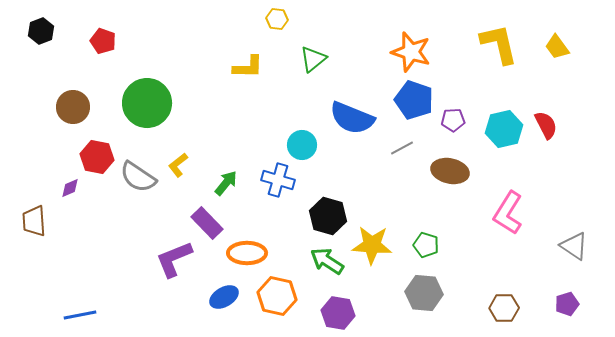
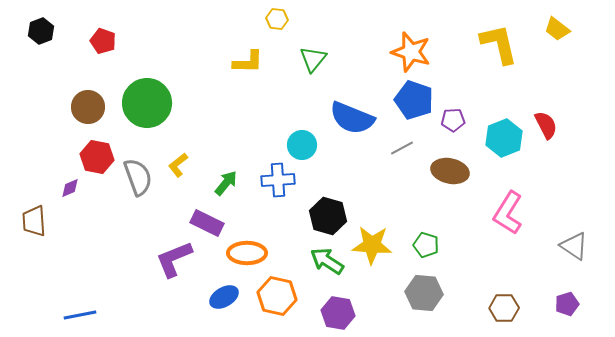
yellow trapezoid at (557, 47): moved 18 px up; rotated 16 degrees counterclockwise
green triangle at (313, 59): rotated 12 degrees counterclockwise
yellow L-shape at (248, 67): moved 5 px up
brown circle at (73, 107): moved 15 px right
cyan hexagon at (504, 129): moved 9 px down; rotated 9 degrees counterclockwise
gray semicircle at (138, 177): rotated 144 degrees counterclockwise
blue cross at (278, 180): rotated 20 degrees counterclockwise
purple rectangle at (207, 223): rotated 20 degrees counterclockwise
